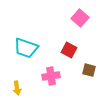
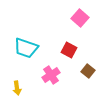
brown square: moved 1 px left, 1 px down; rotated 24 degrees clockwise
pink cross: moved 1 px up; rotated 24 degrees counterclockwise
